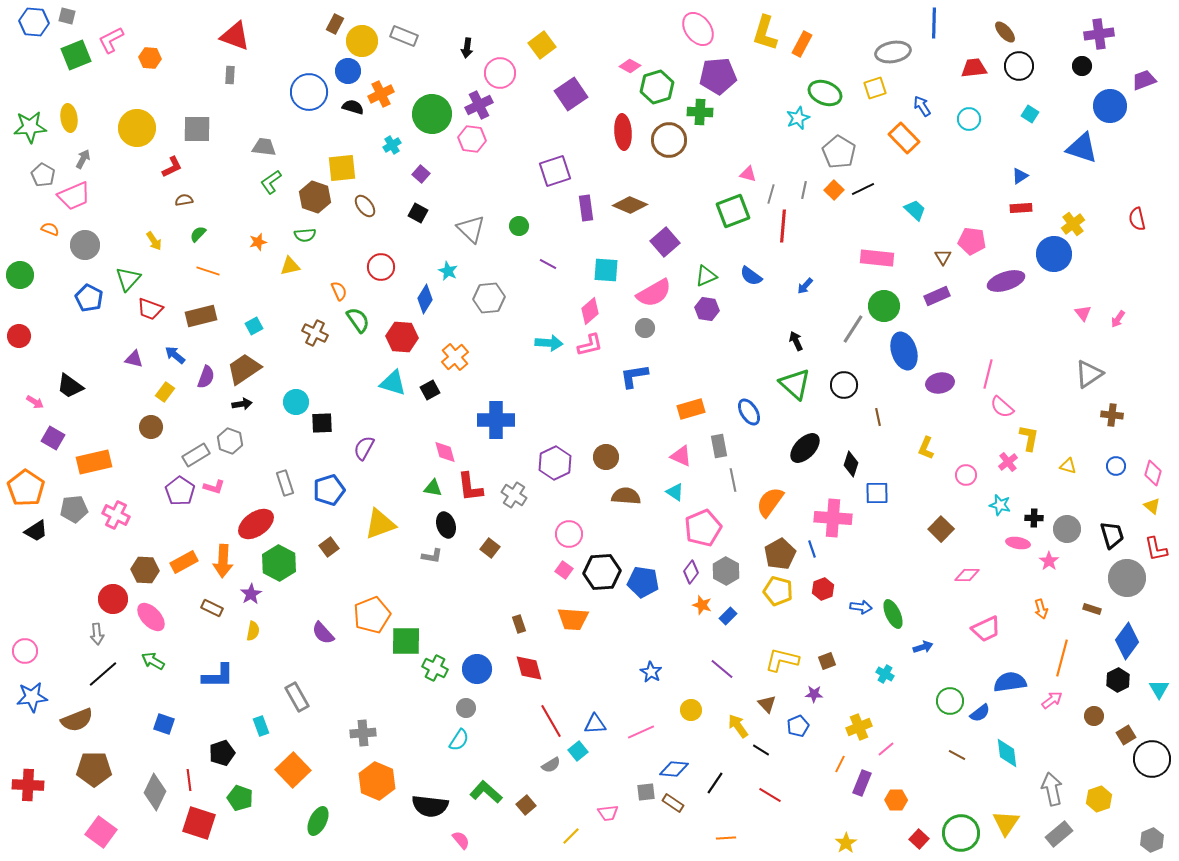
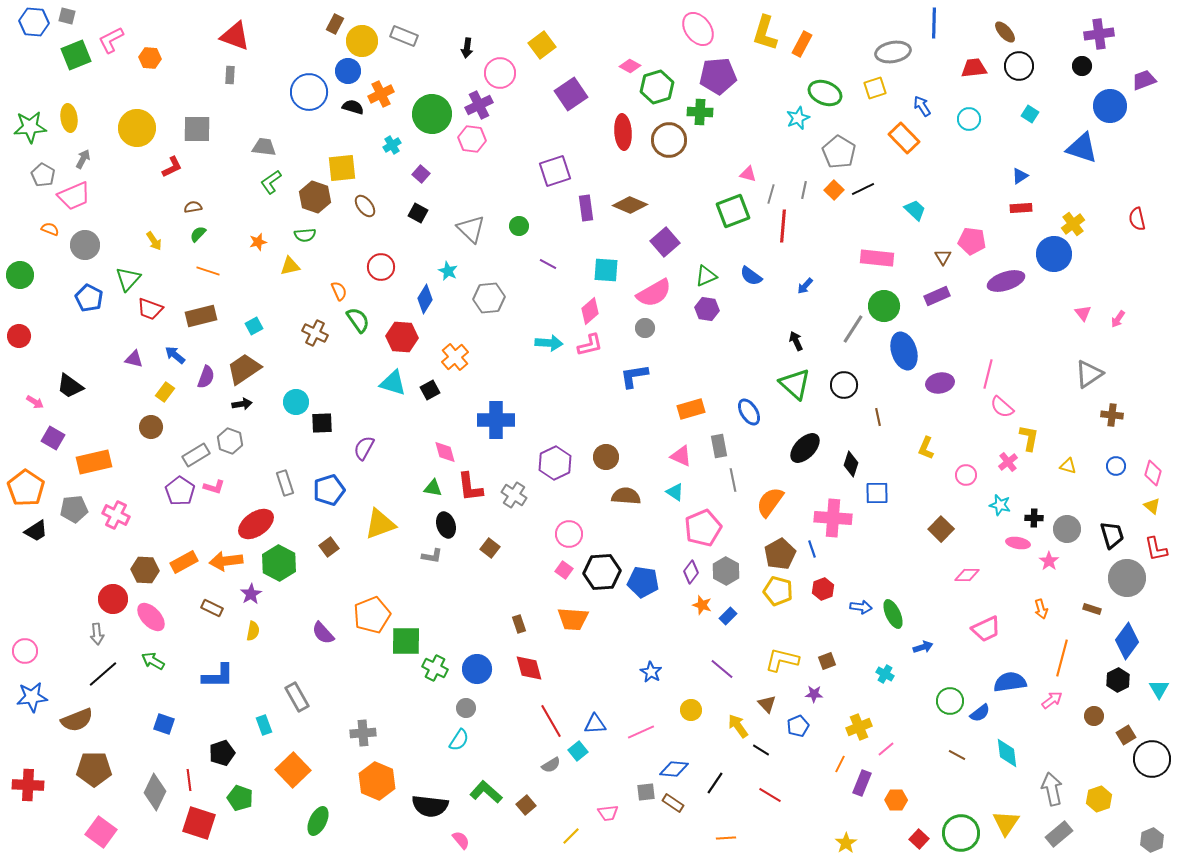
brown semicircle at (184, 200): moved 9 px right, 7 px down
orange arrow at (223, 561): moved 3 px right; rotated 80 degrees clockwise
cyan rectangle at (261, 726): moved 3 px right, 1 px up
